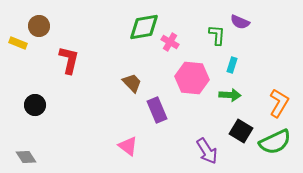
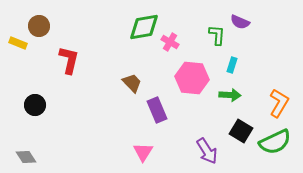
pink triangle: moved 15 px right, 6 px down; rotated 25 degrees clockwise
